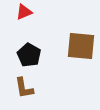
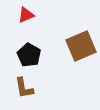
red triangle: moved 2 px right, 3 px down
brown square: rotated 28 degrees counterclockwise
